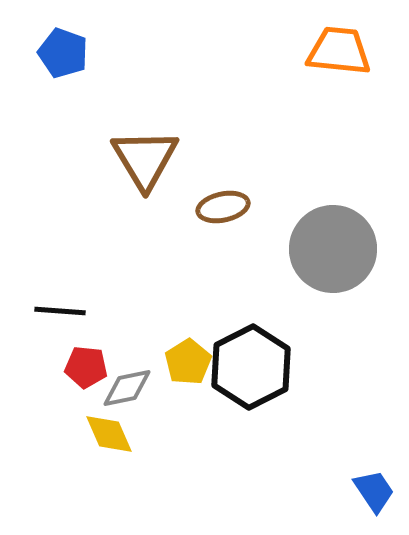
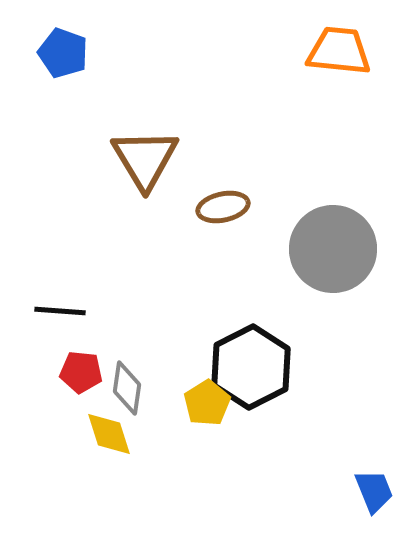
yellow pentagon: moved 19 px right, 41 px down
red pentagon: moved 5 px left, 5 px down
gray diamond: rotated 70 degrees counterclockwise
yellow diamond: rotated 6 degrees clockwise
blue trapezoid: rotated 12 degrees clockwise
